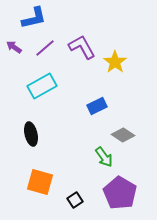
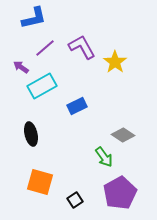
purple arrow: moved 7 px right, 20 px down
blue rectangle: moved 20 px left
purple pentagon: rotated 12 degrees clockwise
